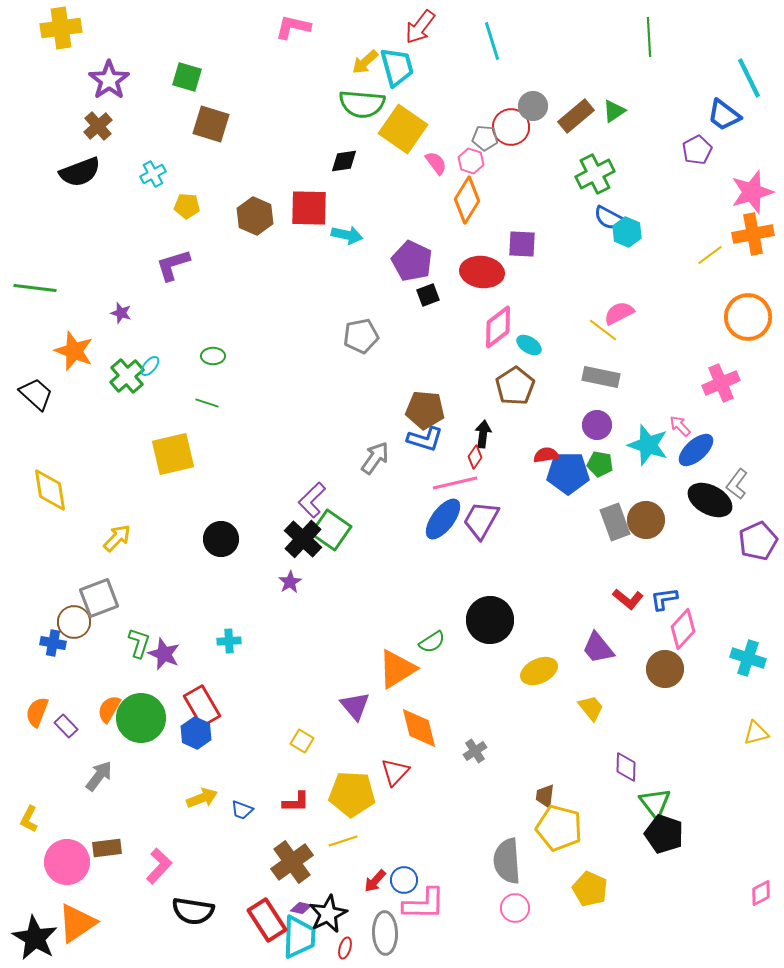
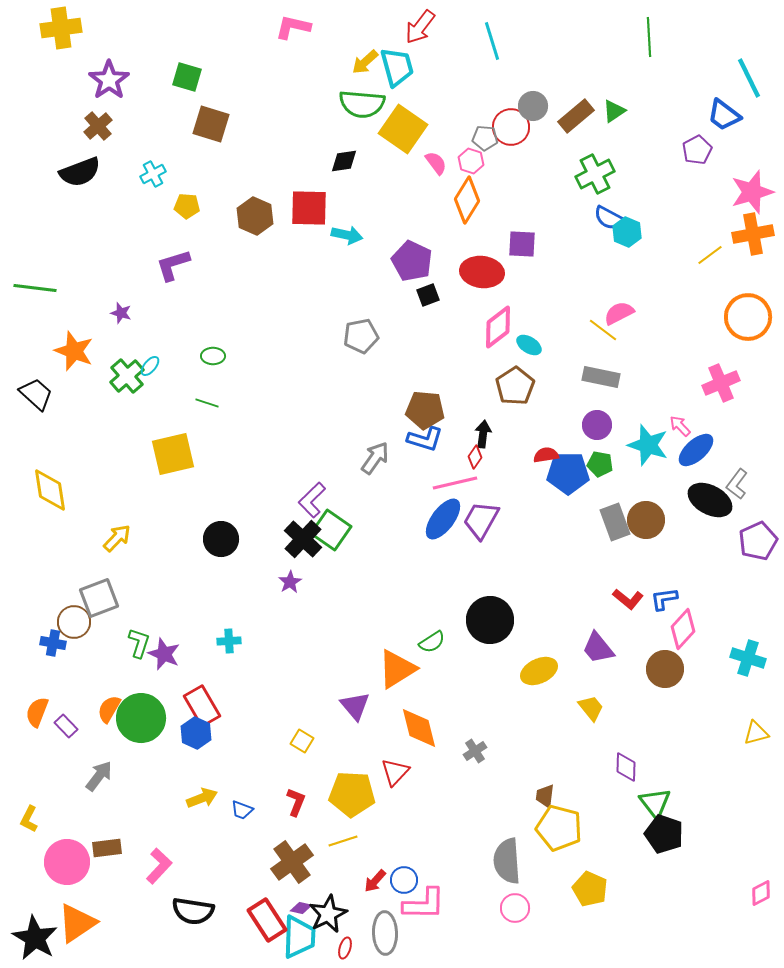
red L-shape at (296, 802): rotated 68 degrees counterclockwise
